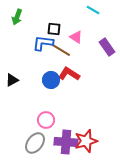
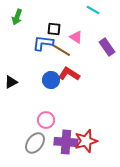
black triangle: moved 1 px left, 2 px down
